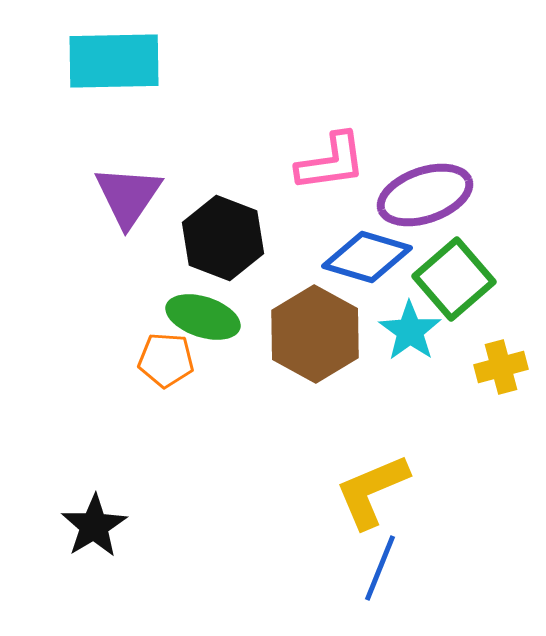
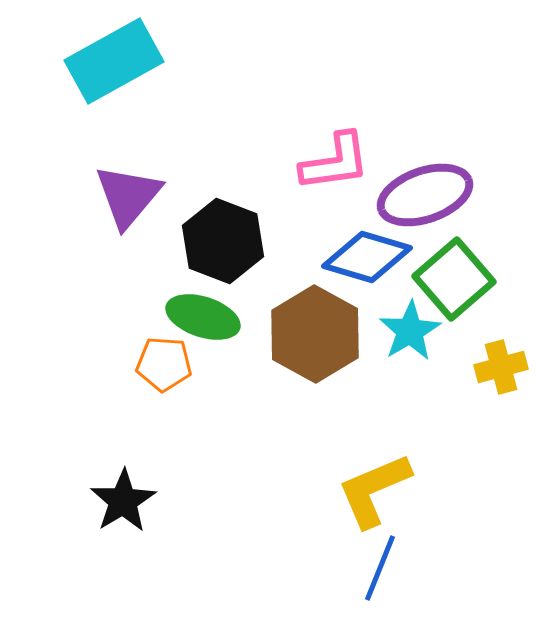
cyan rectangle: rotated 28 degrees counterclockwise
pink L-shape: moved 4 px right
purple triangle: rotated 6 degrees clockwise
black hexagon: moved 3 px down
cyan star: rotated 6 degrees clockwise
orange pentagon: moved 2 px left, 4 px down
yellow L-shape: moved 2 px right, 1 px up
black star: moved 29 px right, 25 px up
